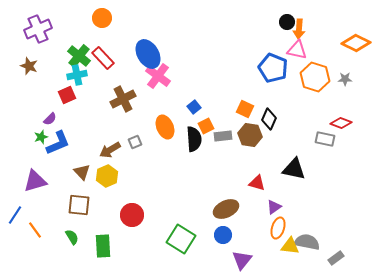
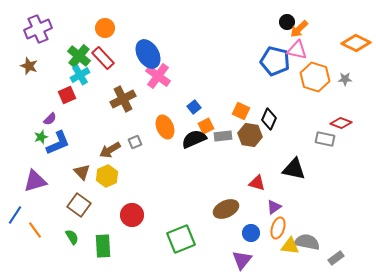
orange circle at (102, 18): moved 3 px right, 10 px down
orange arrow at (299, 29): rotated 42 degrees clockwise
blue pentagon at (273, 68): moved 2 px right, 7 px up; rotated 8 degrees counterclockwise
cyan cross at (77, 75): moved 3 px right; rotated 18 degrees counterclockwise
orange square at (245, 109): moved 4 px left, 2 px down
black semicircle at (194, 139): rotated 110 degrees counterclockwise
brown square at (79, 205): rotated 30 degrees clockwise
blue circle at (223, 235): moved 28 px right, 2 px up
green square at (181, 239): rotated 36 degrees clockwise
